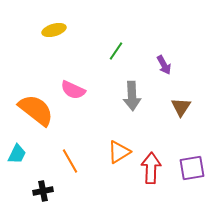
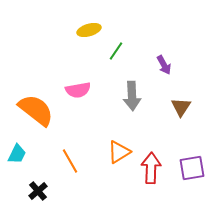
yellow ellipse: moved 35 px right
pink semicircle: moved 5 px right; rotated 35 degrees counterclockwise
black cross: moved 5 px left; rotated 30 degrees counterclockwise
